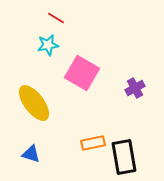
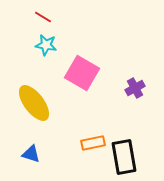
red line: moved 13 px left, 1 px up
cyan star: moved 2 px left; rotated 20 degrees clockwise
